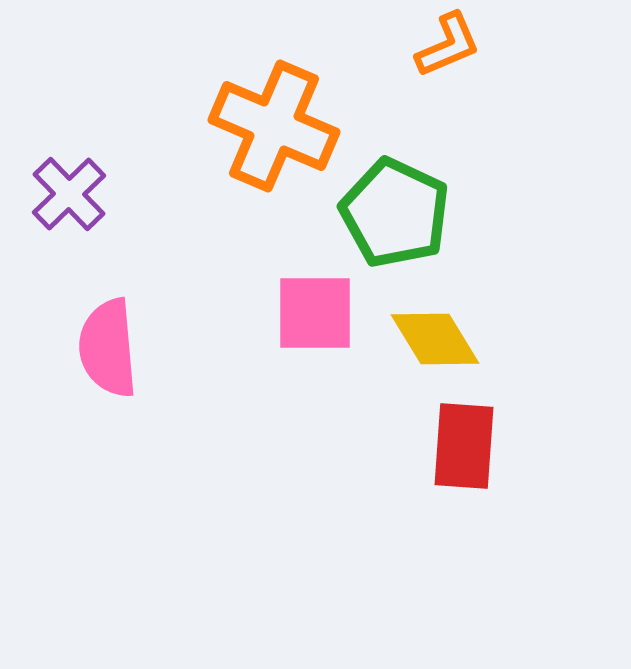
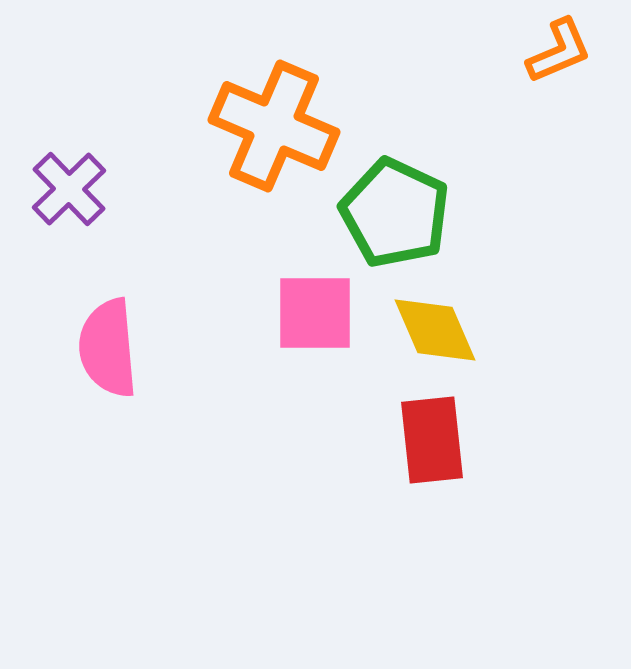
orange L-shape: moved 111 px right, 6 px down
purple cross: moved 5 px up
yellow diamond: moved 9 px up; rotated 8 degrees clockwise
red rectangle: moved 32 px left, 6 px up; rotated 10 degrees counterclockwise
